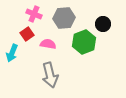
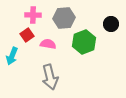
pink cross: moved 1 px left, 1 px down; rotated 21 degrees counterclockwise
black circle: moved 8 px right
red square: moved 1 px down
cyan arrow: moved 3 px down
gray arrow: moved 2 px down
